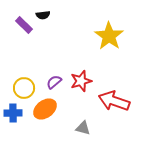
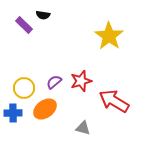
black semicircle: rotated 16 degrees clockwise
red arrow: rotated 12 degrees clockwise
